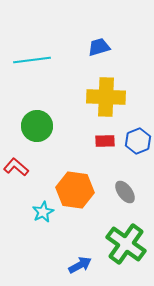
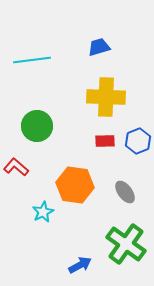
orange hexagon: moved 5 px up
